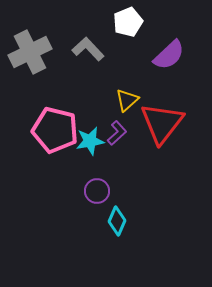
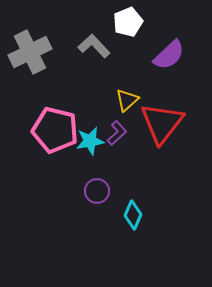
gray L-shape: moved 6 px right, 3 px up
cyan diamond: moved 16 px right, 6 px up
